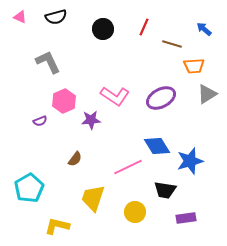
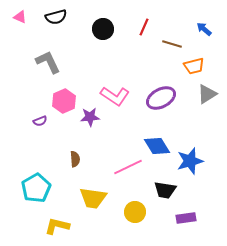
orange trapezoid: rotated 10 degrees counterclockwise
purple star: moved 1 px left, 3 px up
brown semicircle: rotated 42 degrees counterclockwise
cyan pentagon: moved 7 px right
yellow trapezoid: rotated 100 degrees counterclockwise
